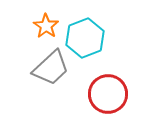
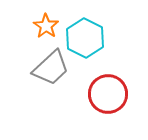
cyan hexagon: rotated 12 degrees counterclockwise
